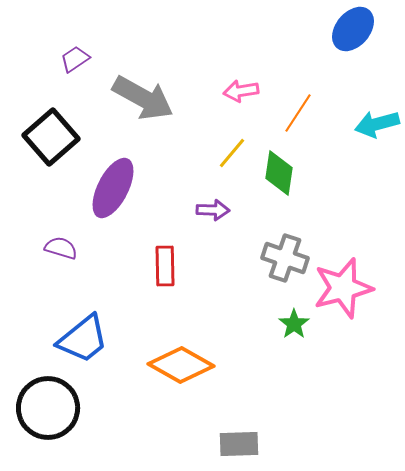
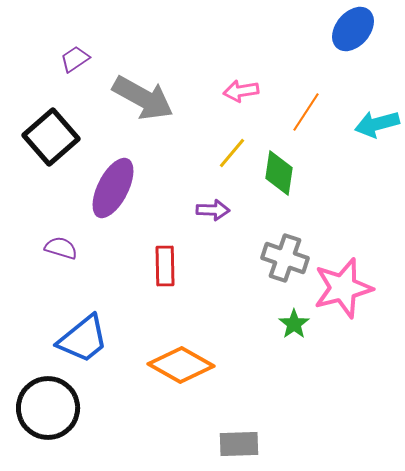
orange line: moved 8 px right, 1 px up
